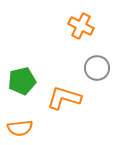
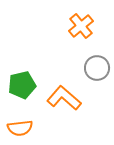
orange cross: rotated 25 degrees clockwise
green pentagon: moved 4 px down
orange L-shape: rotated 24 degrees clockwise
